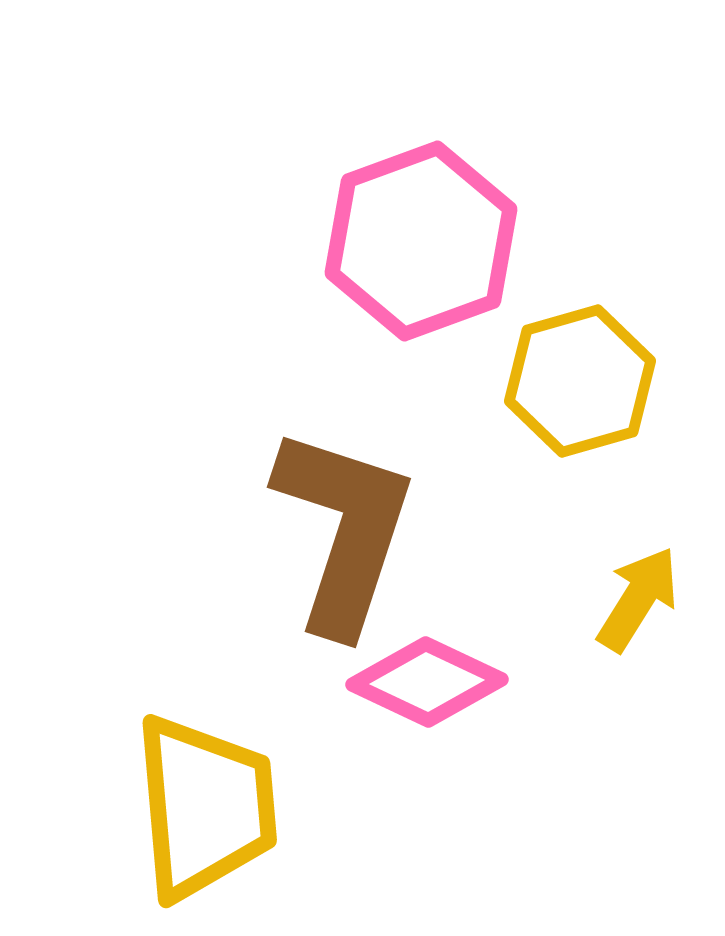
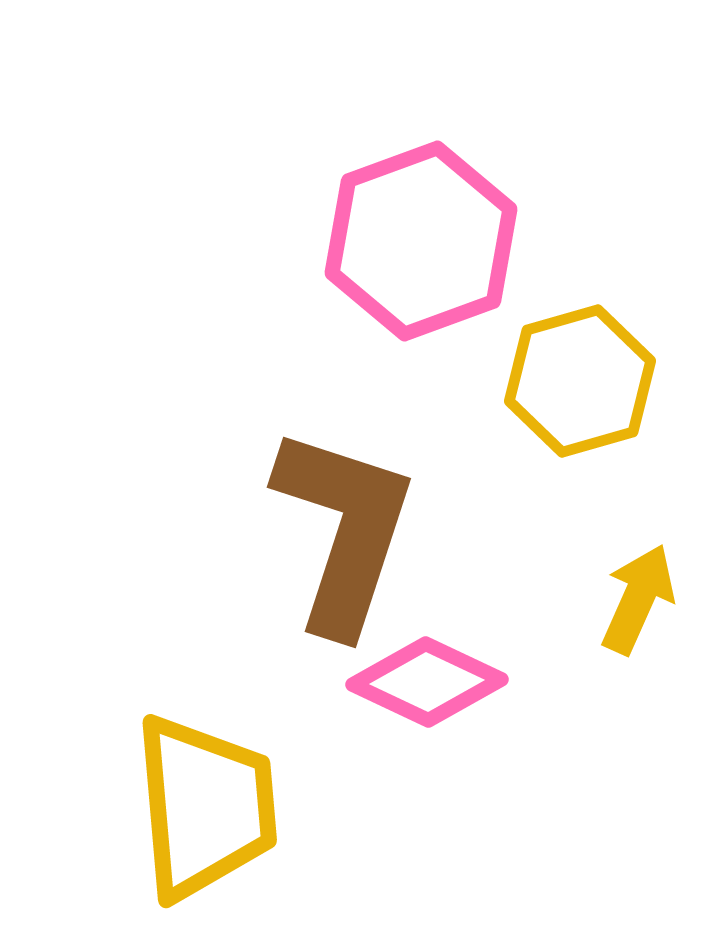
yellow arrow: rotated 8 degrees counterclockwise
